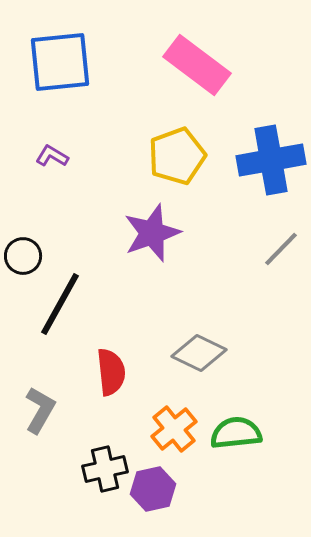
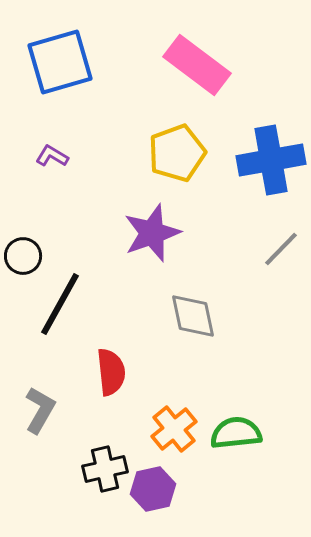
blue square: rotated 10 degrees counterclockwise
yellow pentagon: moved 3 px up
gray diamond: moved 6 px left, 37 px up; rotated 52 degrees clockwise
